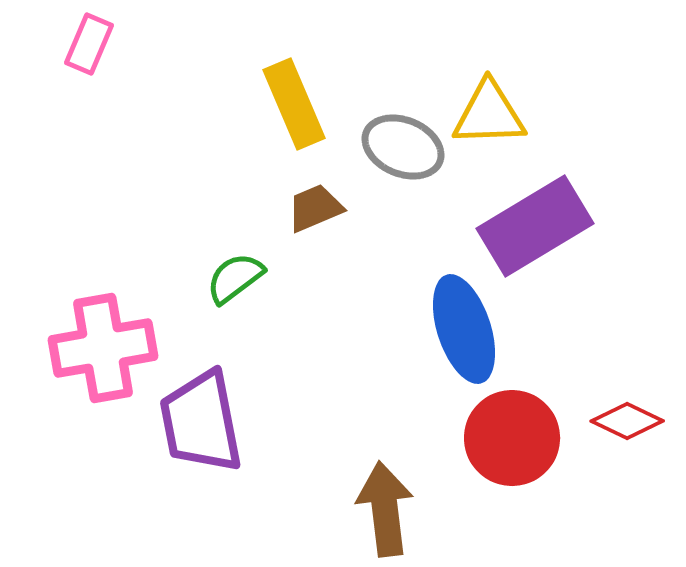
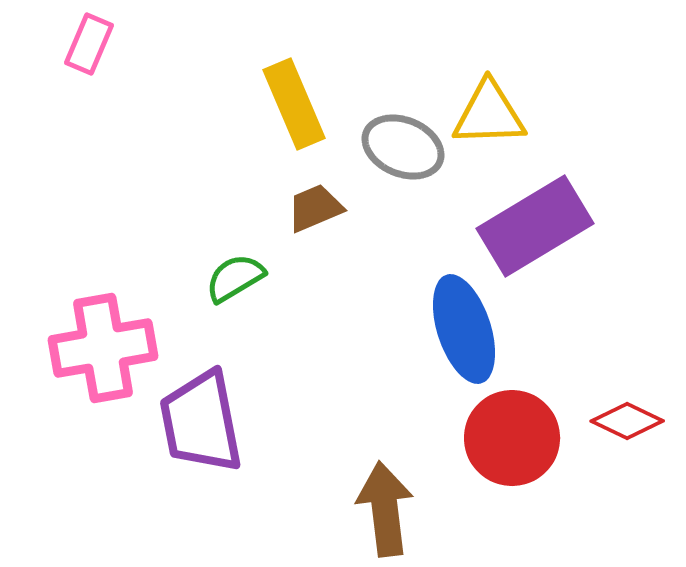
green semicircle: rotated 6 degrees clockwise
